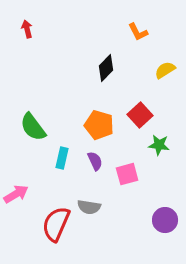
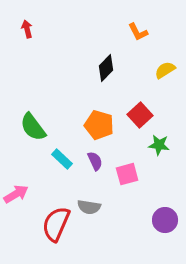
cyan rectangle: moved 1 px down; rotated 60 degrees counterclockwise
